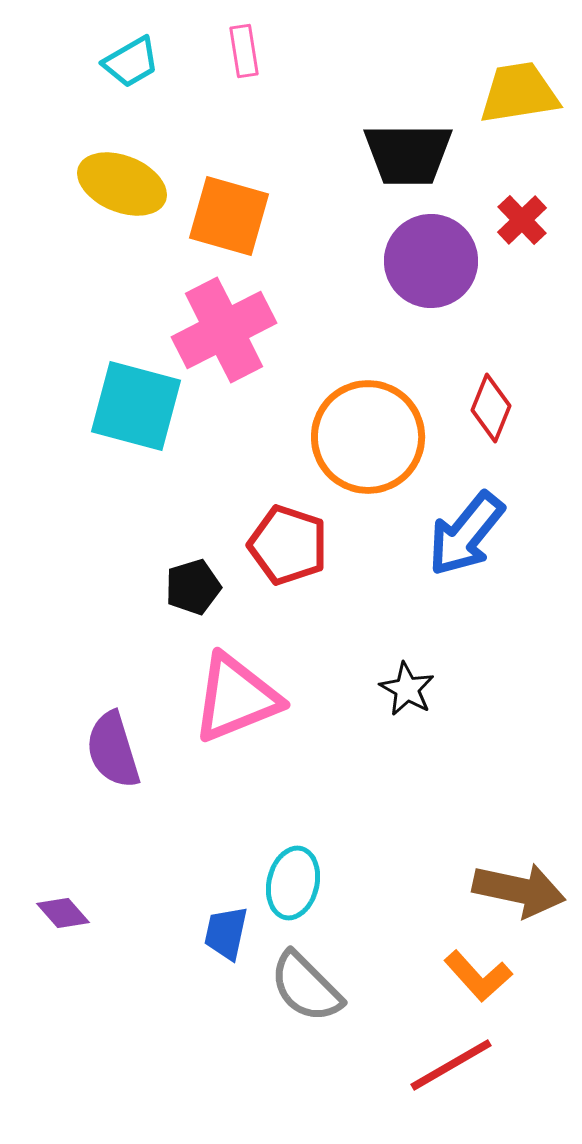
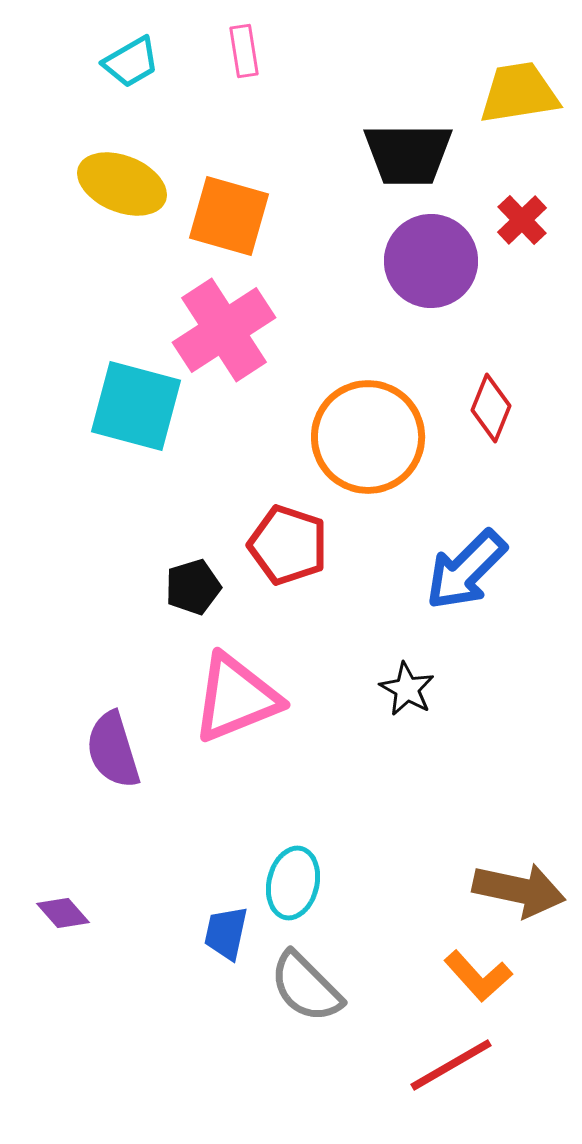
pink cross: rotated 6 degrees counterclockwise
blue arrow: moved 36 px down; rotated 6 degrees clockwise
